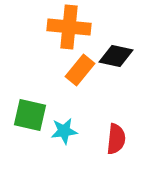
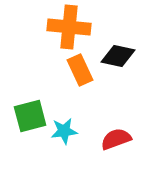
black diamond: moved 2 px right
orange rectangle: rotated 64 degrees counterclockwise
green square: moved 1 px down; rotated 28 degrees counterclockwise
red semicircle: rotated 116 degrees counterclockwise
